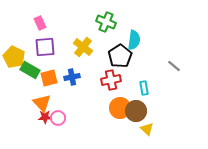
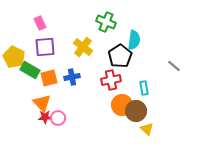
orange circle: moved 2 px right, 3 px up
